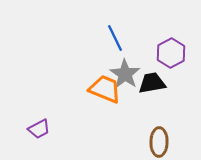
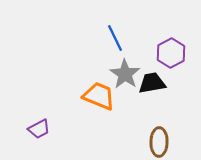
orange trapezoid: moved 6 px left, 7 px down
